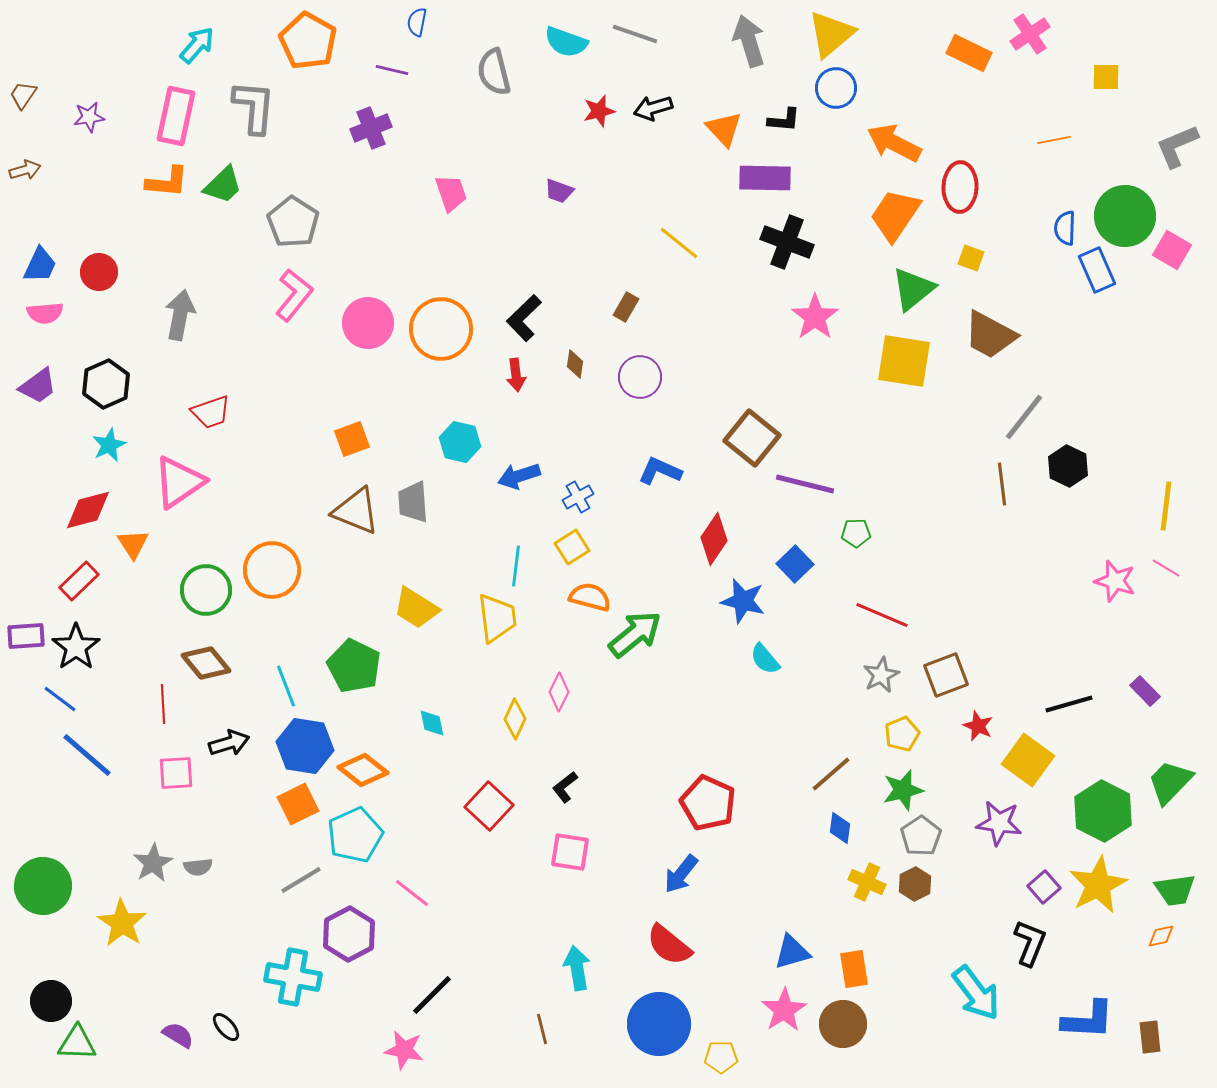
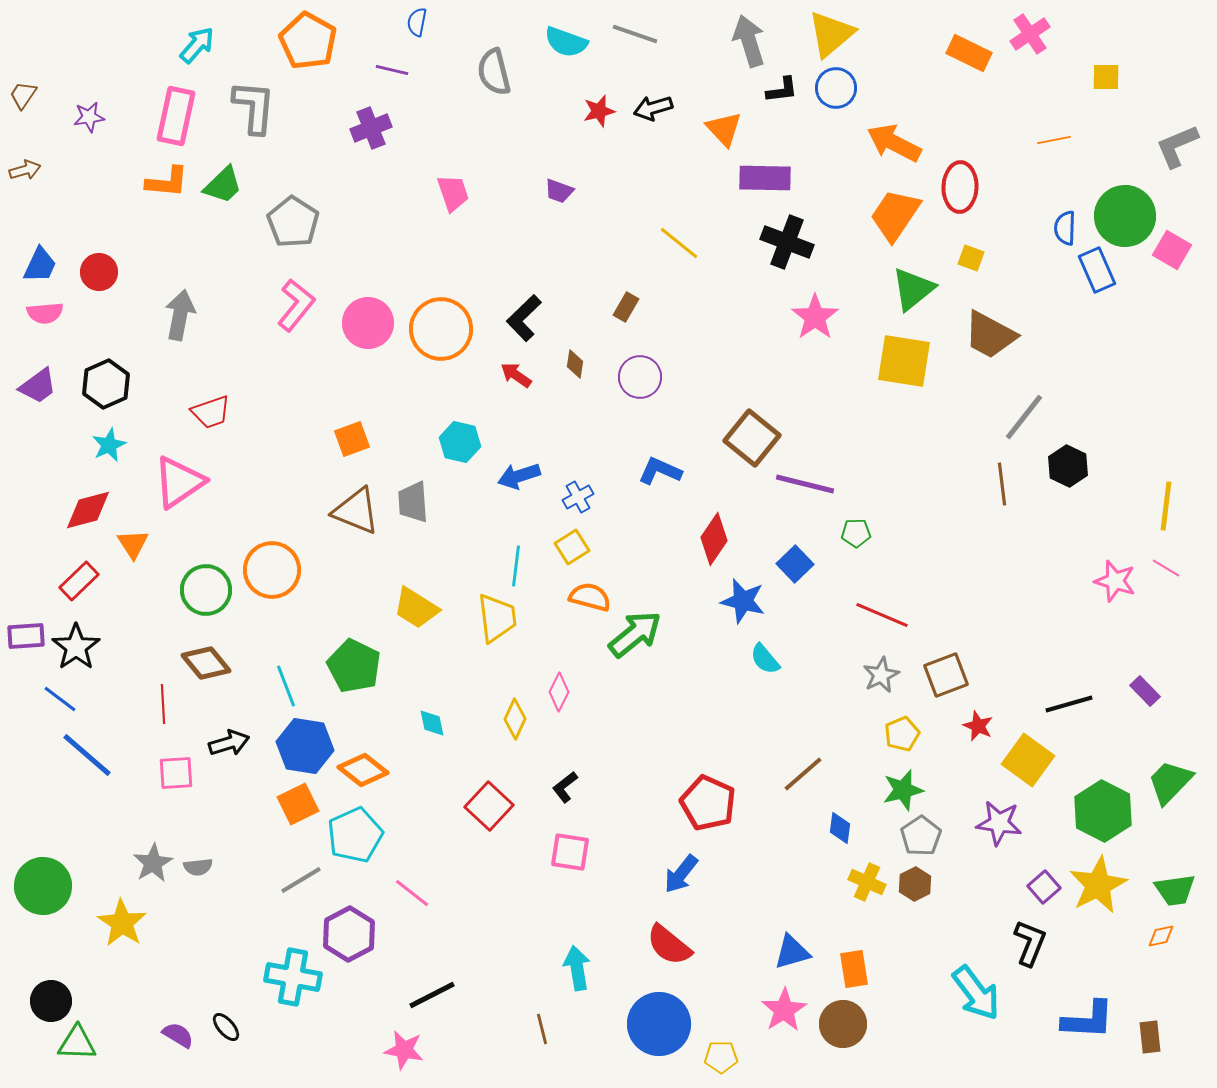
black L-shape at (784, 120): moved 2 px left, 30 px up; rotated 12 degrees counterclockwise
pink trapezoid at (451, 193): moved 2 px right
pink L-shape at (294, 295): moved 2 px right, 10 px down
red arrow at (516, 375): rotated 132 degrees clockwise
brown line at (831, 774): moved 28 px left
black line at (432, 995): rotated 18 degrees clockwise
